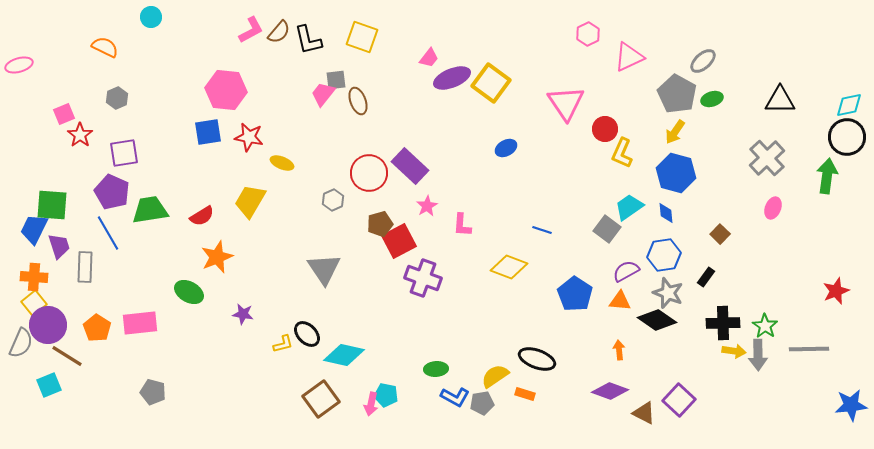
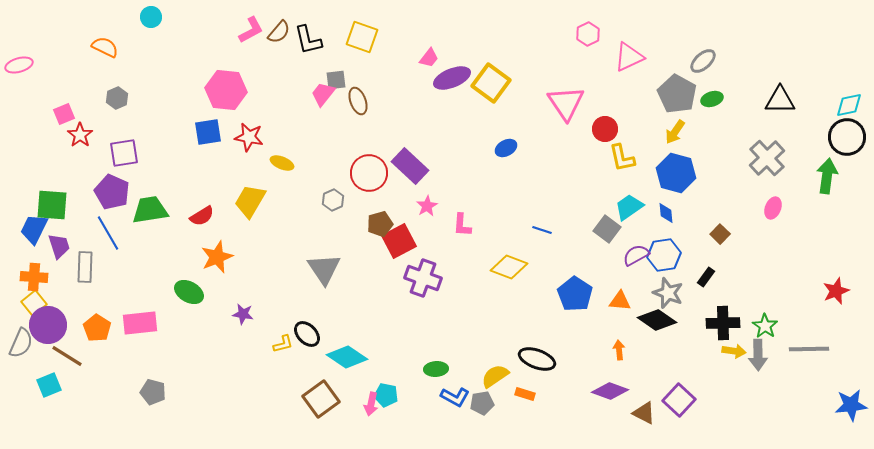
yellow L-shape at (622, 153): moved 5 px down; rotated 36 degrees counterclockwise
purple semicircle at (626, 271): moved 10 px right, 16 px up
cyan diamond at (344, 355): moved 3 px right, 2 px down; rotated 21 degrees clockwise
